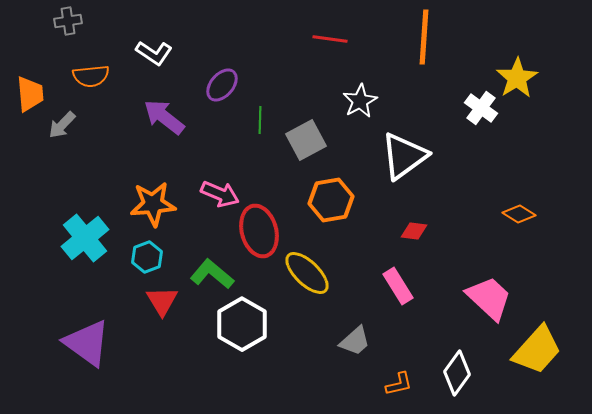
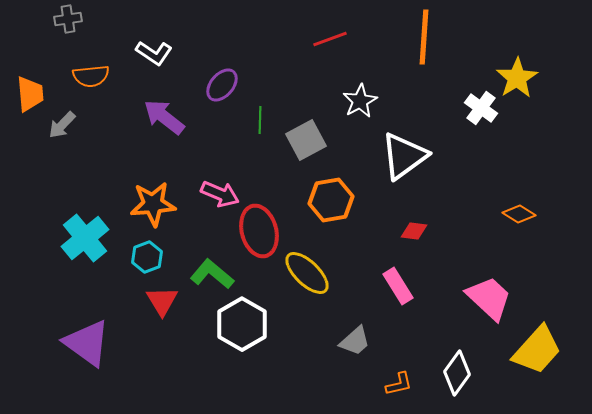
gray cross: moved 2 px up
red line: rotated 28 degrees counterclockwise
